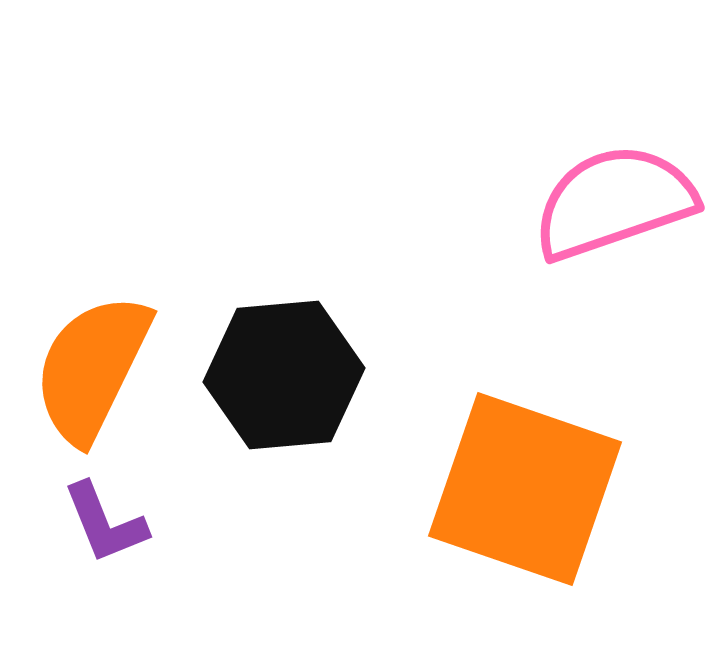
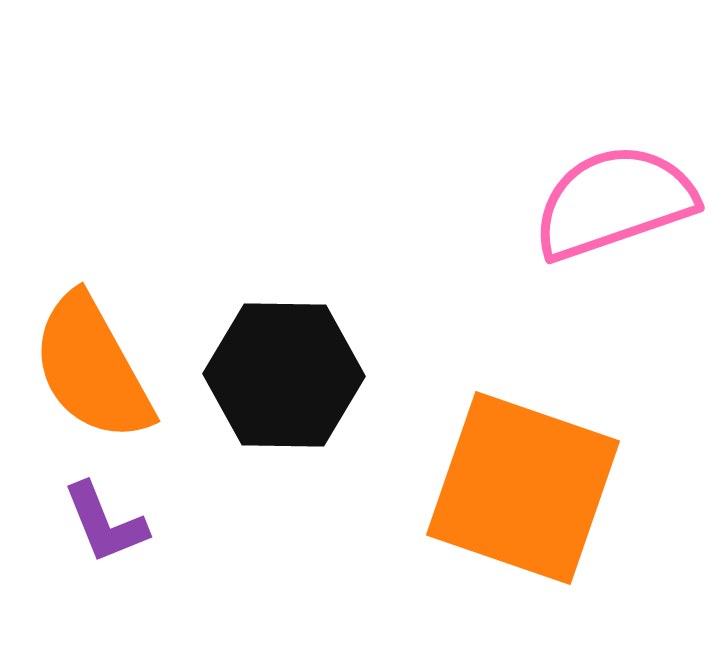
orange semicircle: rotated 55 degrees counterclockwise
black hexagon: rotated 6 degrees clockwise
orange square: moved 2 px left, 1 px up
